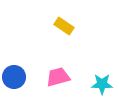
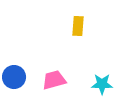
yellow rectangle: moved 14 px right; rotated 60 degrees clockwise
pink trapezoid: moved 4 px left, 3 px down
